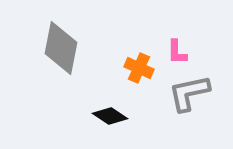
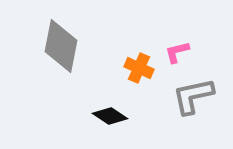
gray diamond: moved 2 px up
pink L-shape: rotated 76 degrees clockwise
gray L-shape: moved 4 px right, 3 px down
